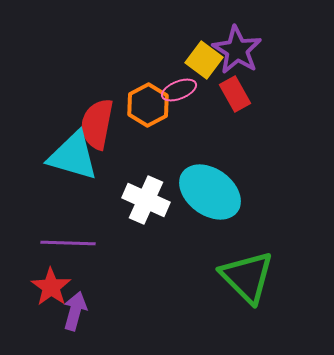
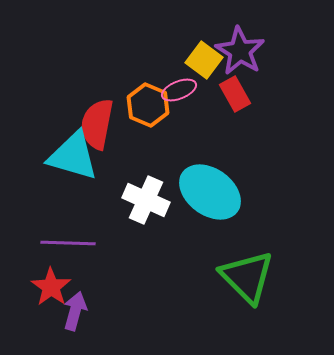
purple star: moved 3 px right, 1 px down
orange hexagon: rotated 9 degrees counterclockwise
